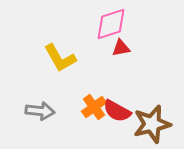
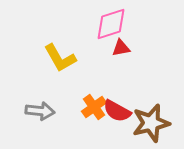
brown star: moved 1 px left, 1 px up
